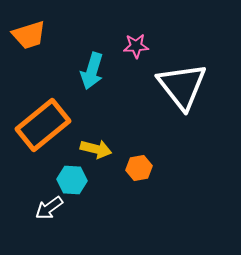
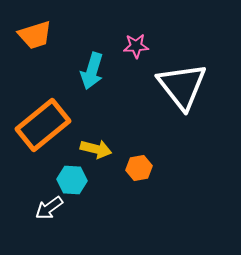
orange trapezoid: moved 6 px right
